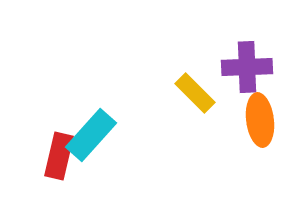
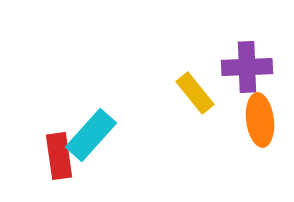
yellow rectangle: rotated 6 degrees clockwise
red rectangle: rotated 21 degrees counterclockwise
